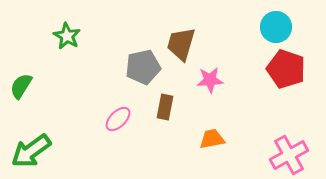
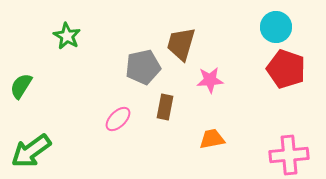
pink cross: rotated 24 degrees clockwise
